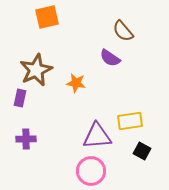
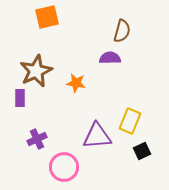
brown semicircle: moved 1 px left; rotated 125 degrees counterclockwise
purple semicircle: rotated 145 degrees clockwise
brown star: moved 1 px down
purple rectangle: rotated 12 degrees counterclockwise
yellow rectangle: rotated 60 degrees counterclockwise
purple cross: moved 11 px right; rotated 24 degrees counterclockwise
black square: rotated 36 degrees clockwise
pink circle: moved 27 px left, 4 px up
